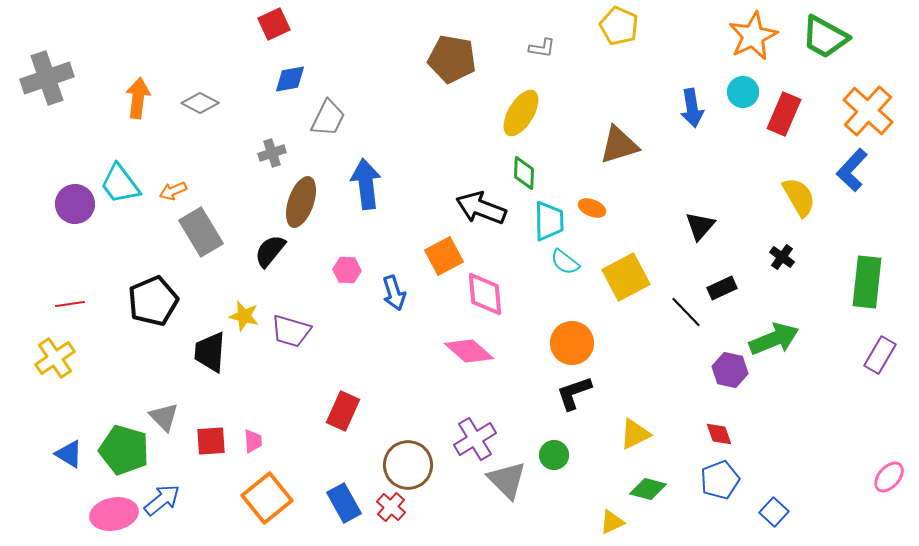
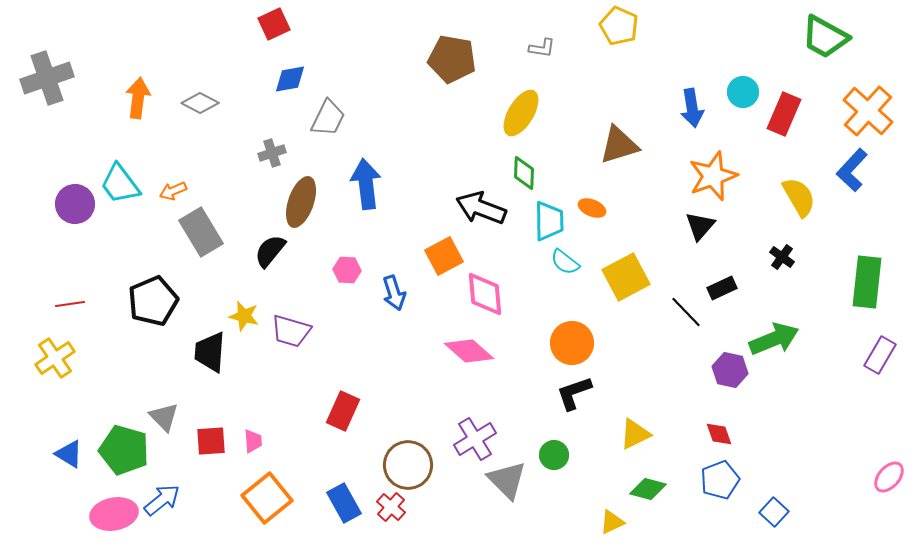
orange star at (753, 36): moved 40 px left, 140 px down; rotated 6 degrees clockwise
